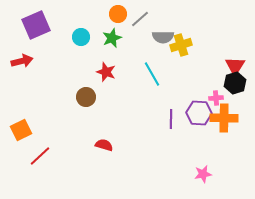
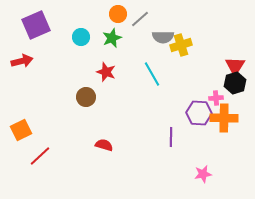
purple line: moved 18 px down
